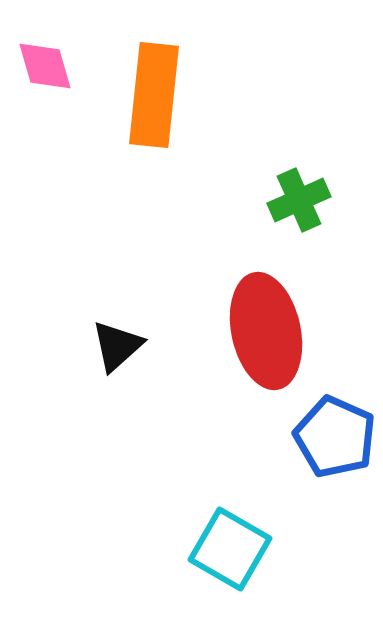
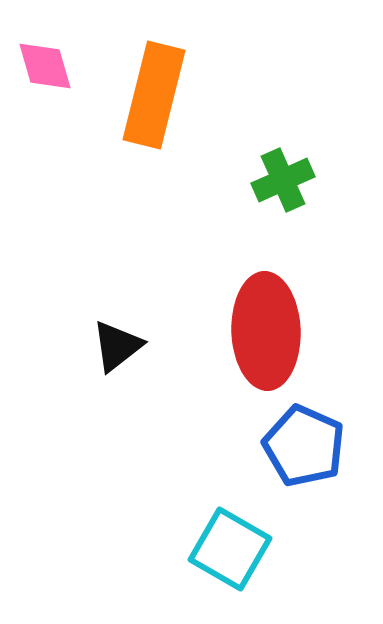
orange rectangle: rotated 8 degrees clockwise
green cross: moved 16 px left, 20 px up
red ellipse: rotated 10 degrees clockwise
black triangle: rotated 4 degrees clockwise
blue pentagon: moved 31 px left, 9 px down
